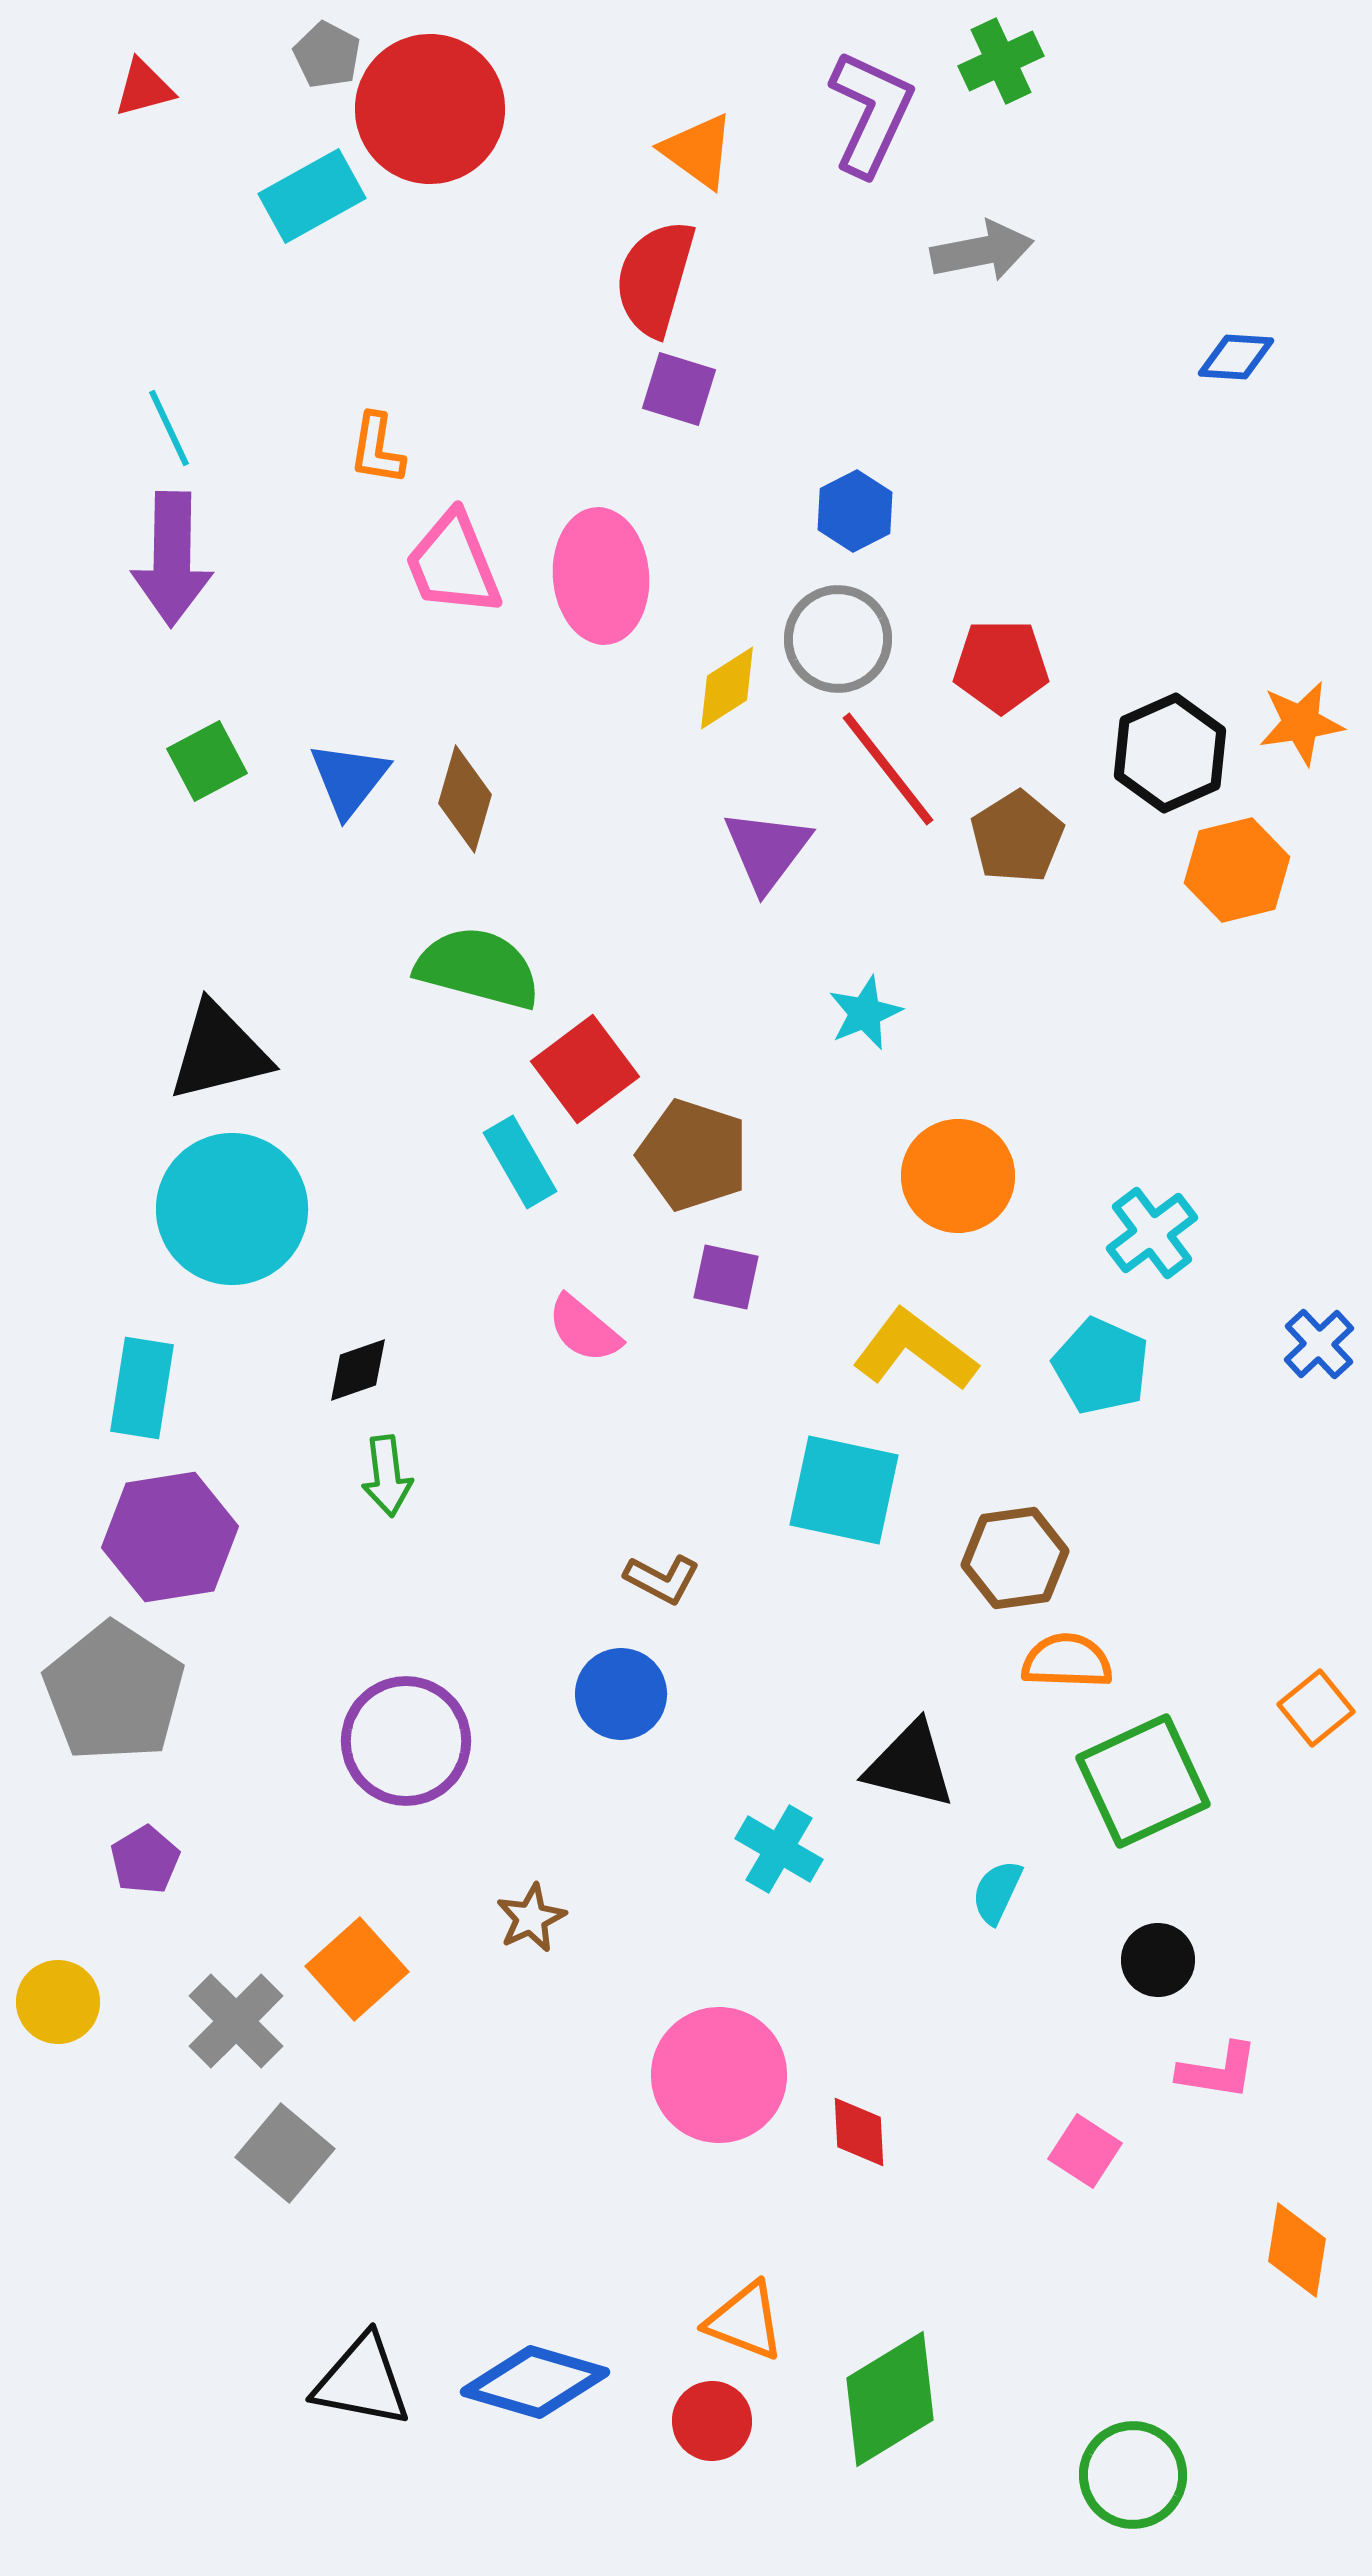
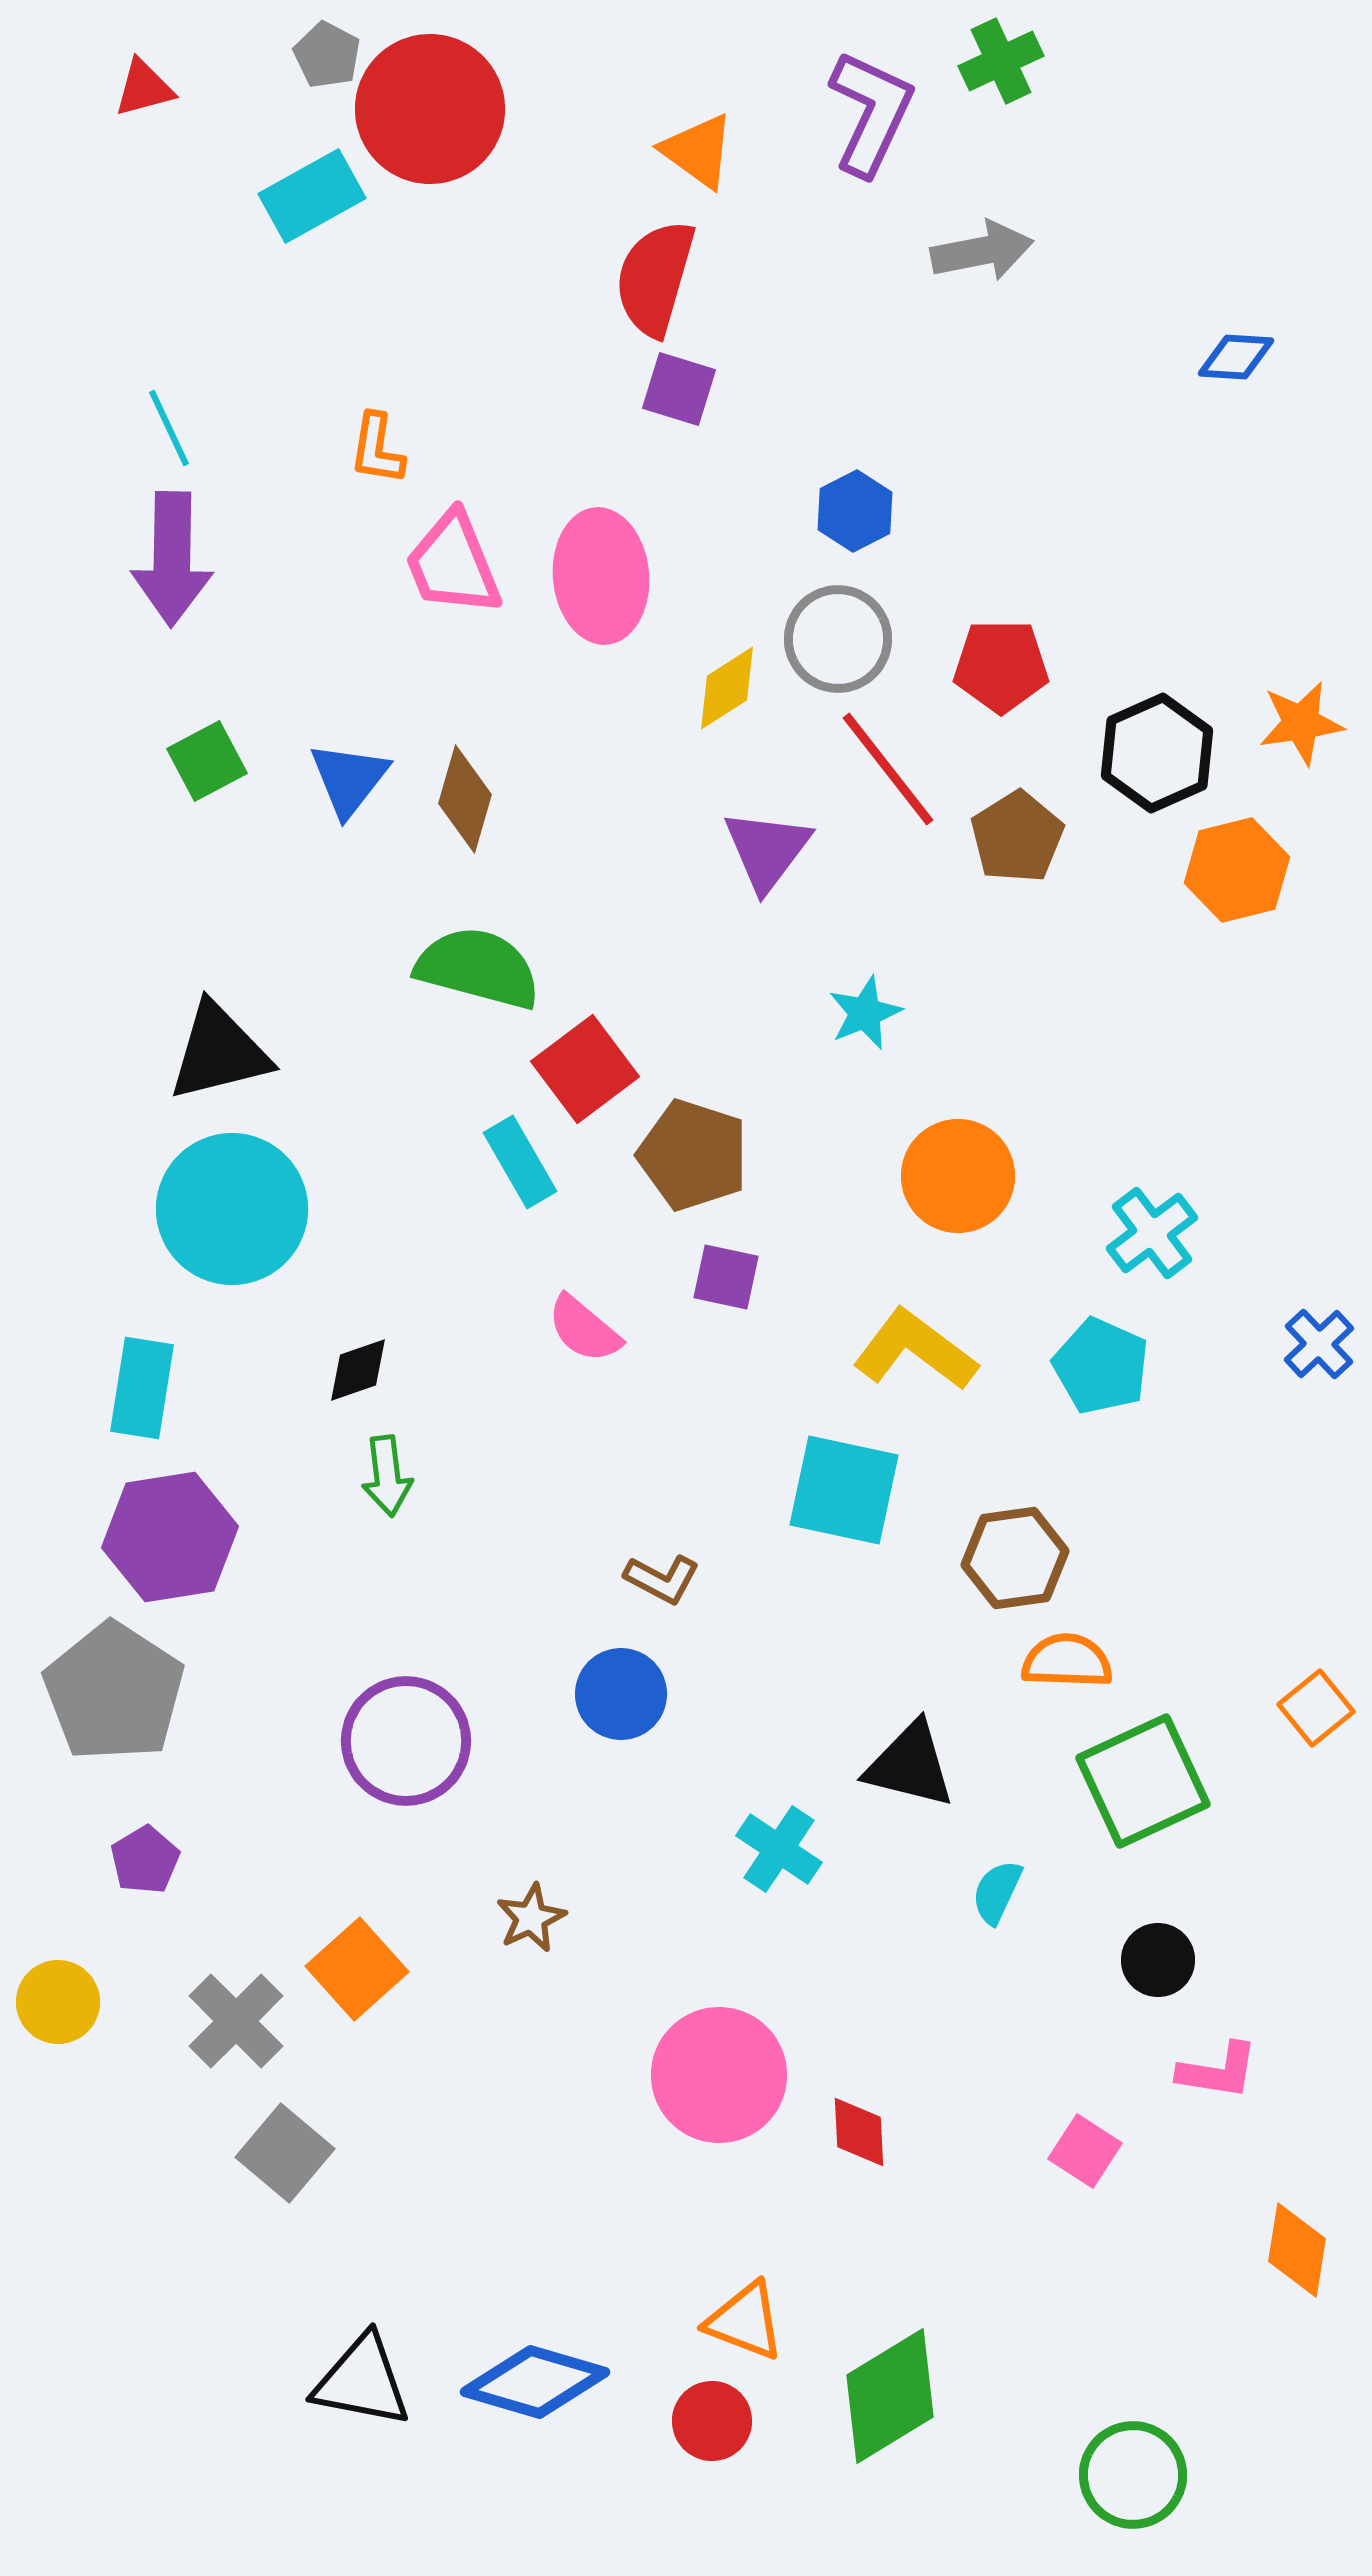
black hexagon at (1170, 753): moved 13 px left
cyan cross at (779, 1849): rotated 4 degrees clockwise
green diamond at (890, 2399): moved 3 px up
